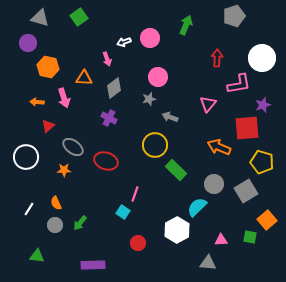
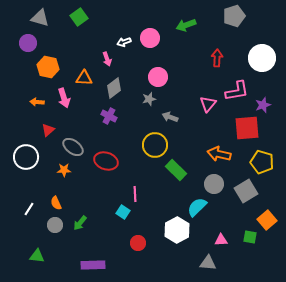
green arrow at (186, 25): rotated 132 degrees counterclockwise
pink L-shape at (239, 84): moved 2 px left, 7 px down
purple cross at (109, 118): moved 2 px up
red triangle at (48, 126): moved 4 px down
orange arrow at (219, 147): moved 7 px down; rotated 10 degrees counterclockwise
pink line at (135, 194): rotated 21 degrees counterclockwise
